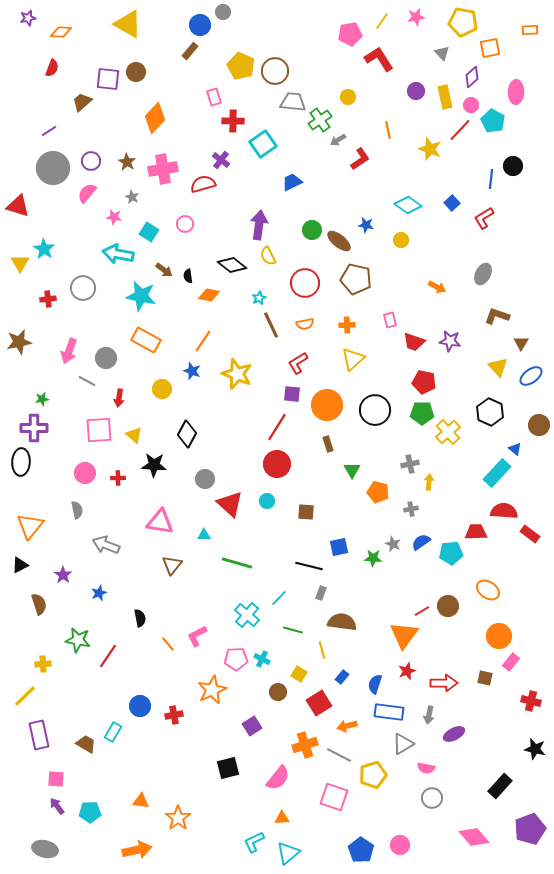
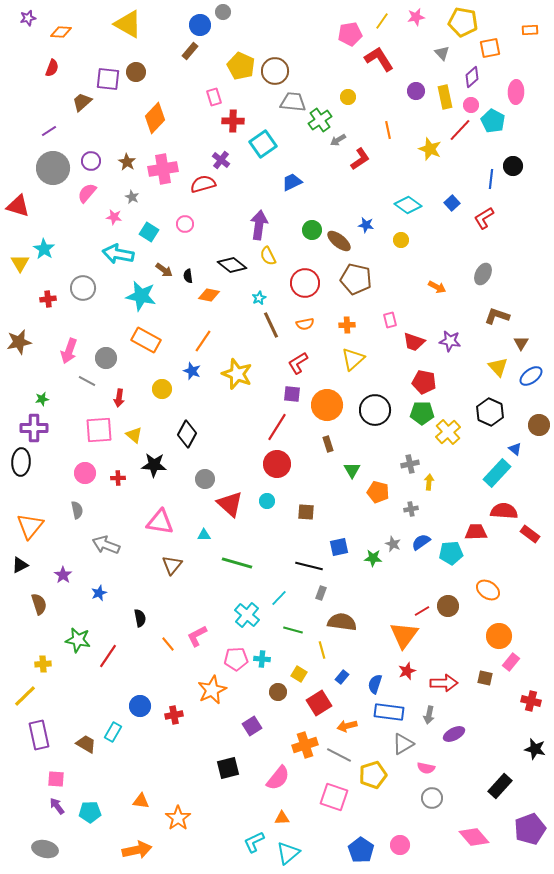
cyan cross at (262, 659): rotated 21 degrees counterclockwise
